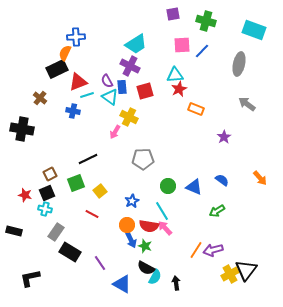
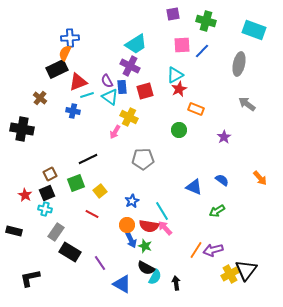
blue cross at (76, 37): moved 6 px left, 1 px down
cyan triangle at (175, 75): rotated 24 degrees counterclockwise
green circle at (168, 186): moved 11 px right, 56 px up
red star at (25, 195): rotated 16 degrees clockwise
